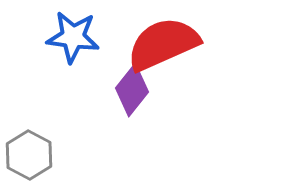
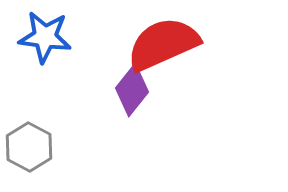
blue star: moved 28 px left
gray hexagon: moved 8 px up
